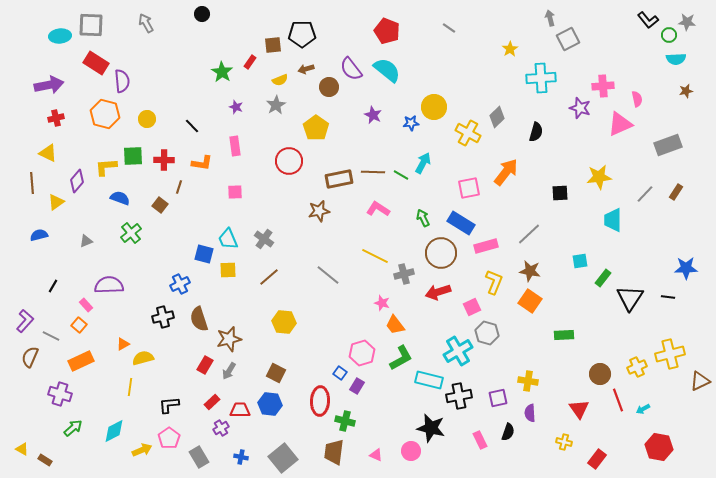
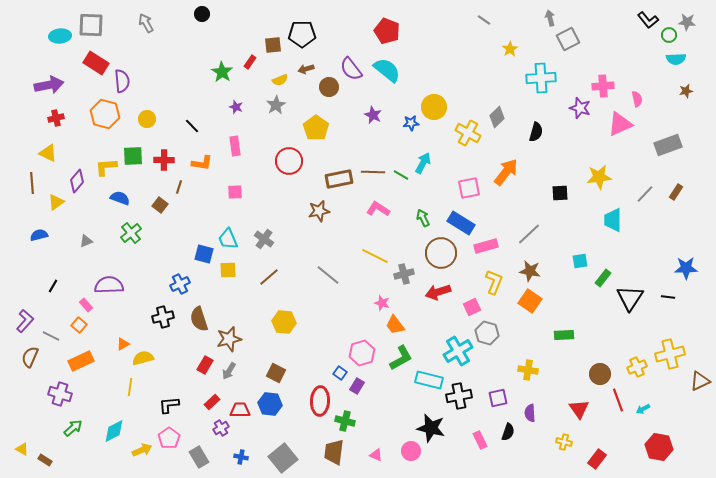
gray line at (449, 28): moved 35 px right, 8 px up
yellow cross at (528, 381): moved 11 px up
